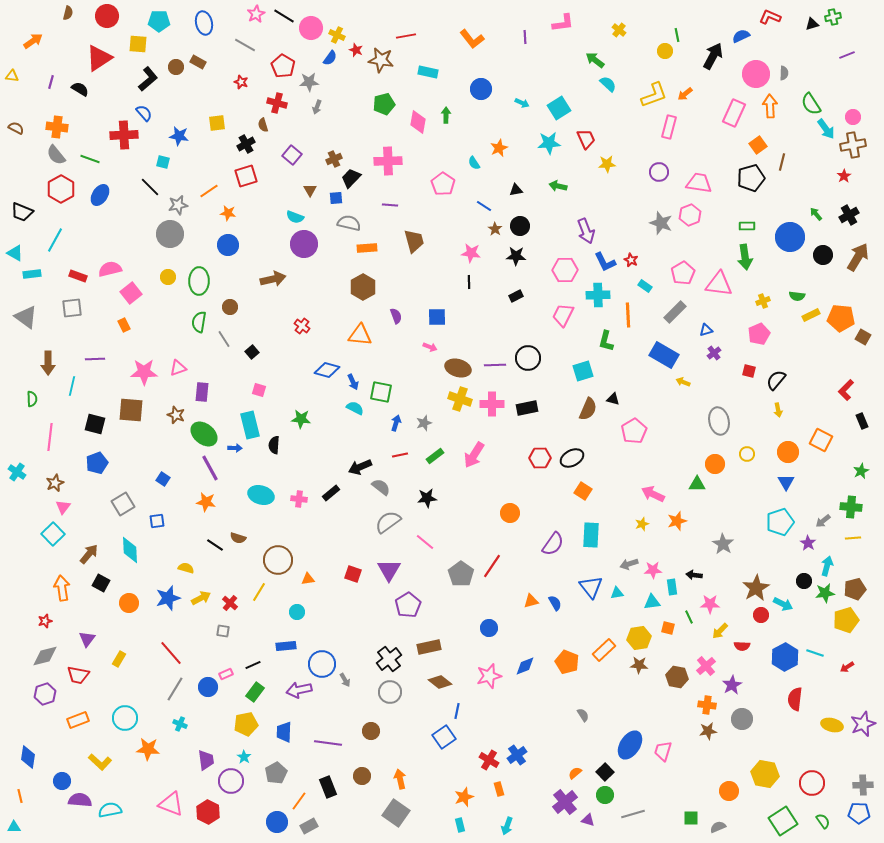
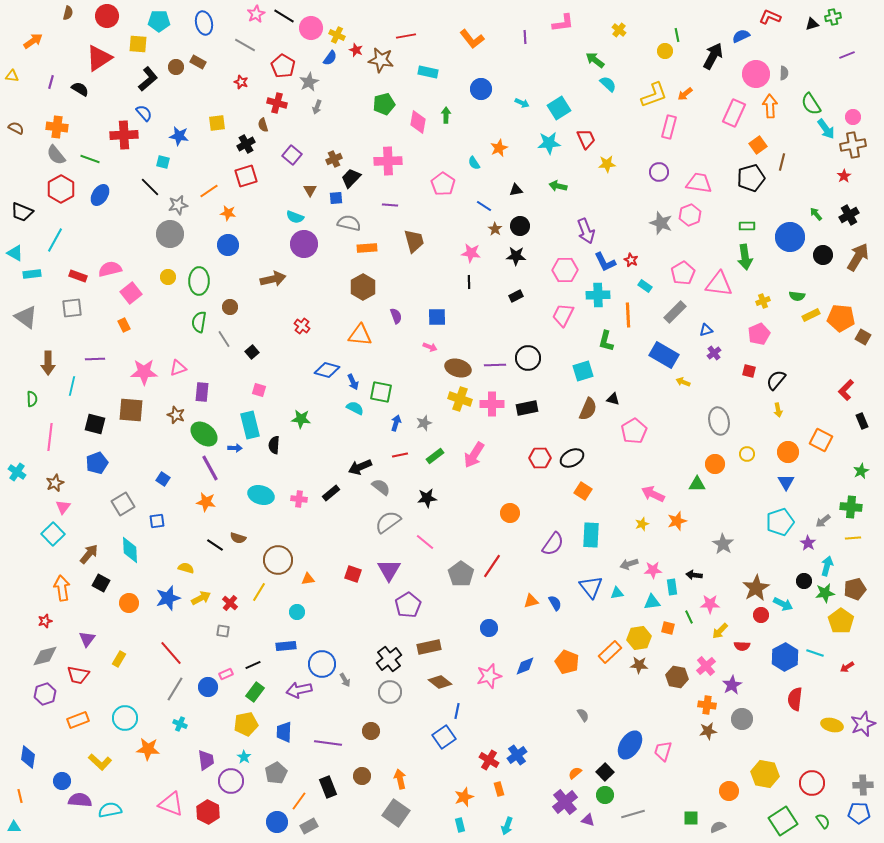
gray star at (309, 82): rotated 24 degrees counterclockwise
yellow pentagon at (846, 620): moved 5 px left, 1 px down; rotated 20 degrees counterclockwise
orange rectangle at (604, 650): moved 6 px right, 2 px down
